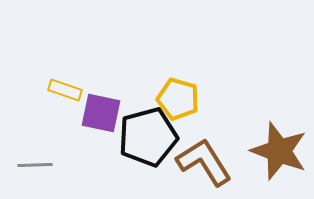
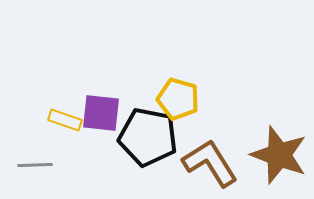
yellow rectangle: moved 30 px down
purple square: rotated 6 degrees counterclockwise
black pentagon: rotated 26 degrees clockwise
brown star: moved 4 px down
brown L-shape: moved 6 px right, 1 px down
